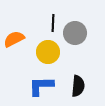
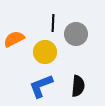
gray circle: moved 1 px right, 1 px down
yellow circle: moved 3 px left
blue L-shape: rotated 20 degrees counterclockwise
